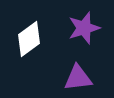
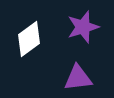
purple star: moved 1 px left, 1 px up
